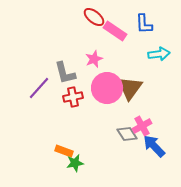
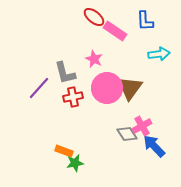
blue L-shape: moved 1 px right, 3 px up
pink star: rotated 24 degrees counterclockwise
